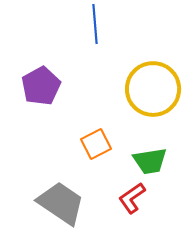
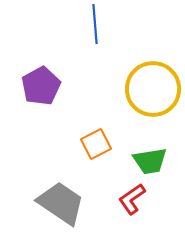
red L-shape: moved 1 px down
